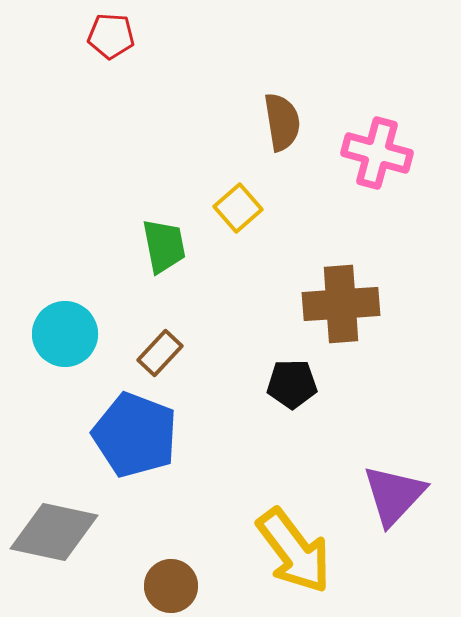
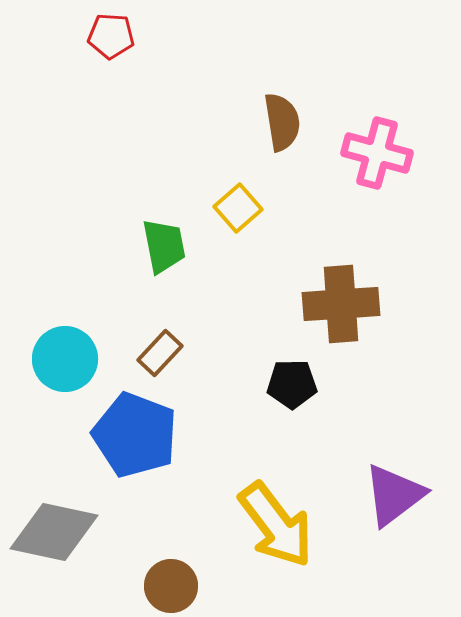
cyan circle: moved 25 px down
purple triangle: rotated 10 degrees clockwise
yellow arrow: moved 18 px left, 26 px up
